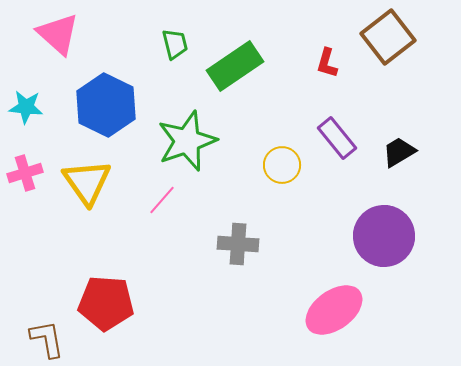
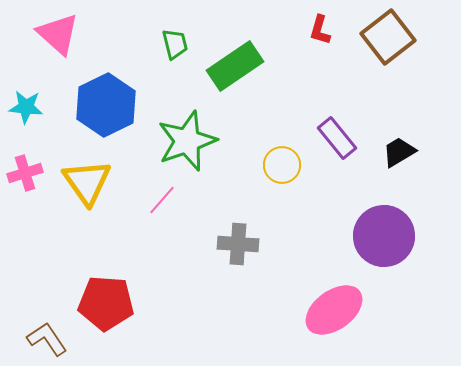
red L-shape: moved 7 px left, 33 px up
blue hexagon: rotated 8 degrees clockwise
brown L-shape: rotated 24 degrees counterclockwise
